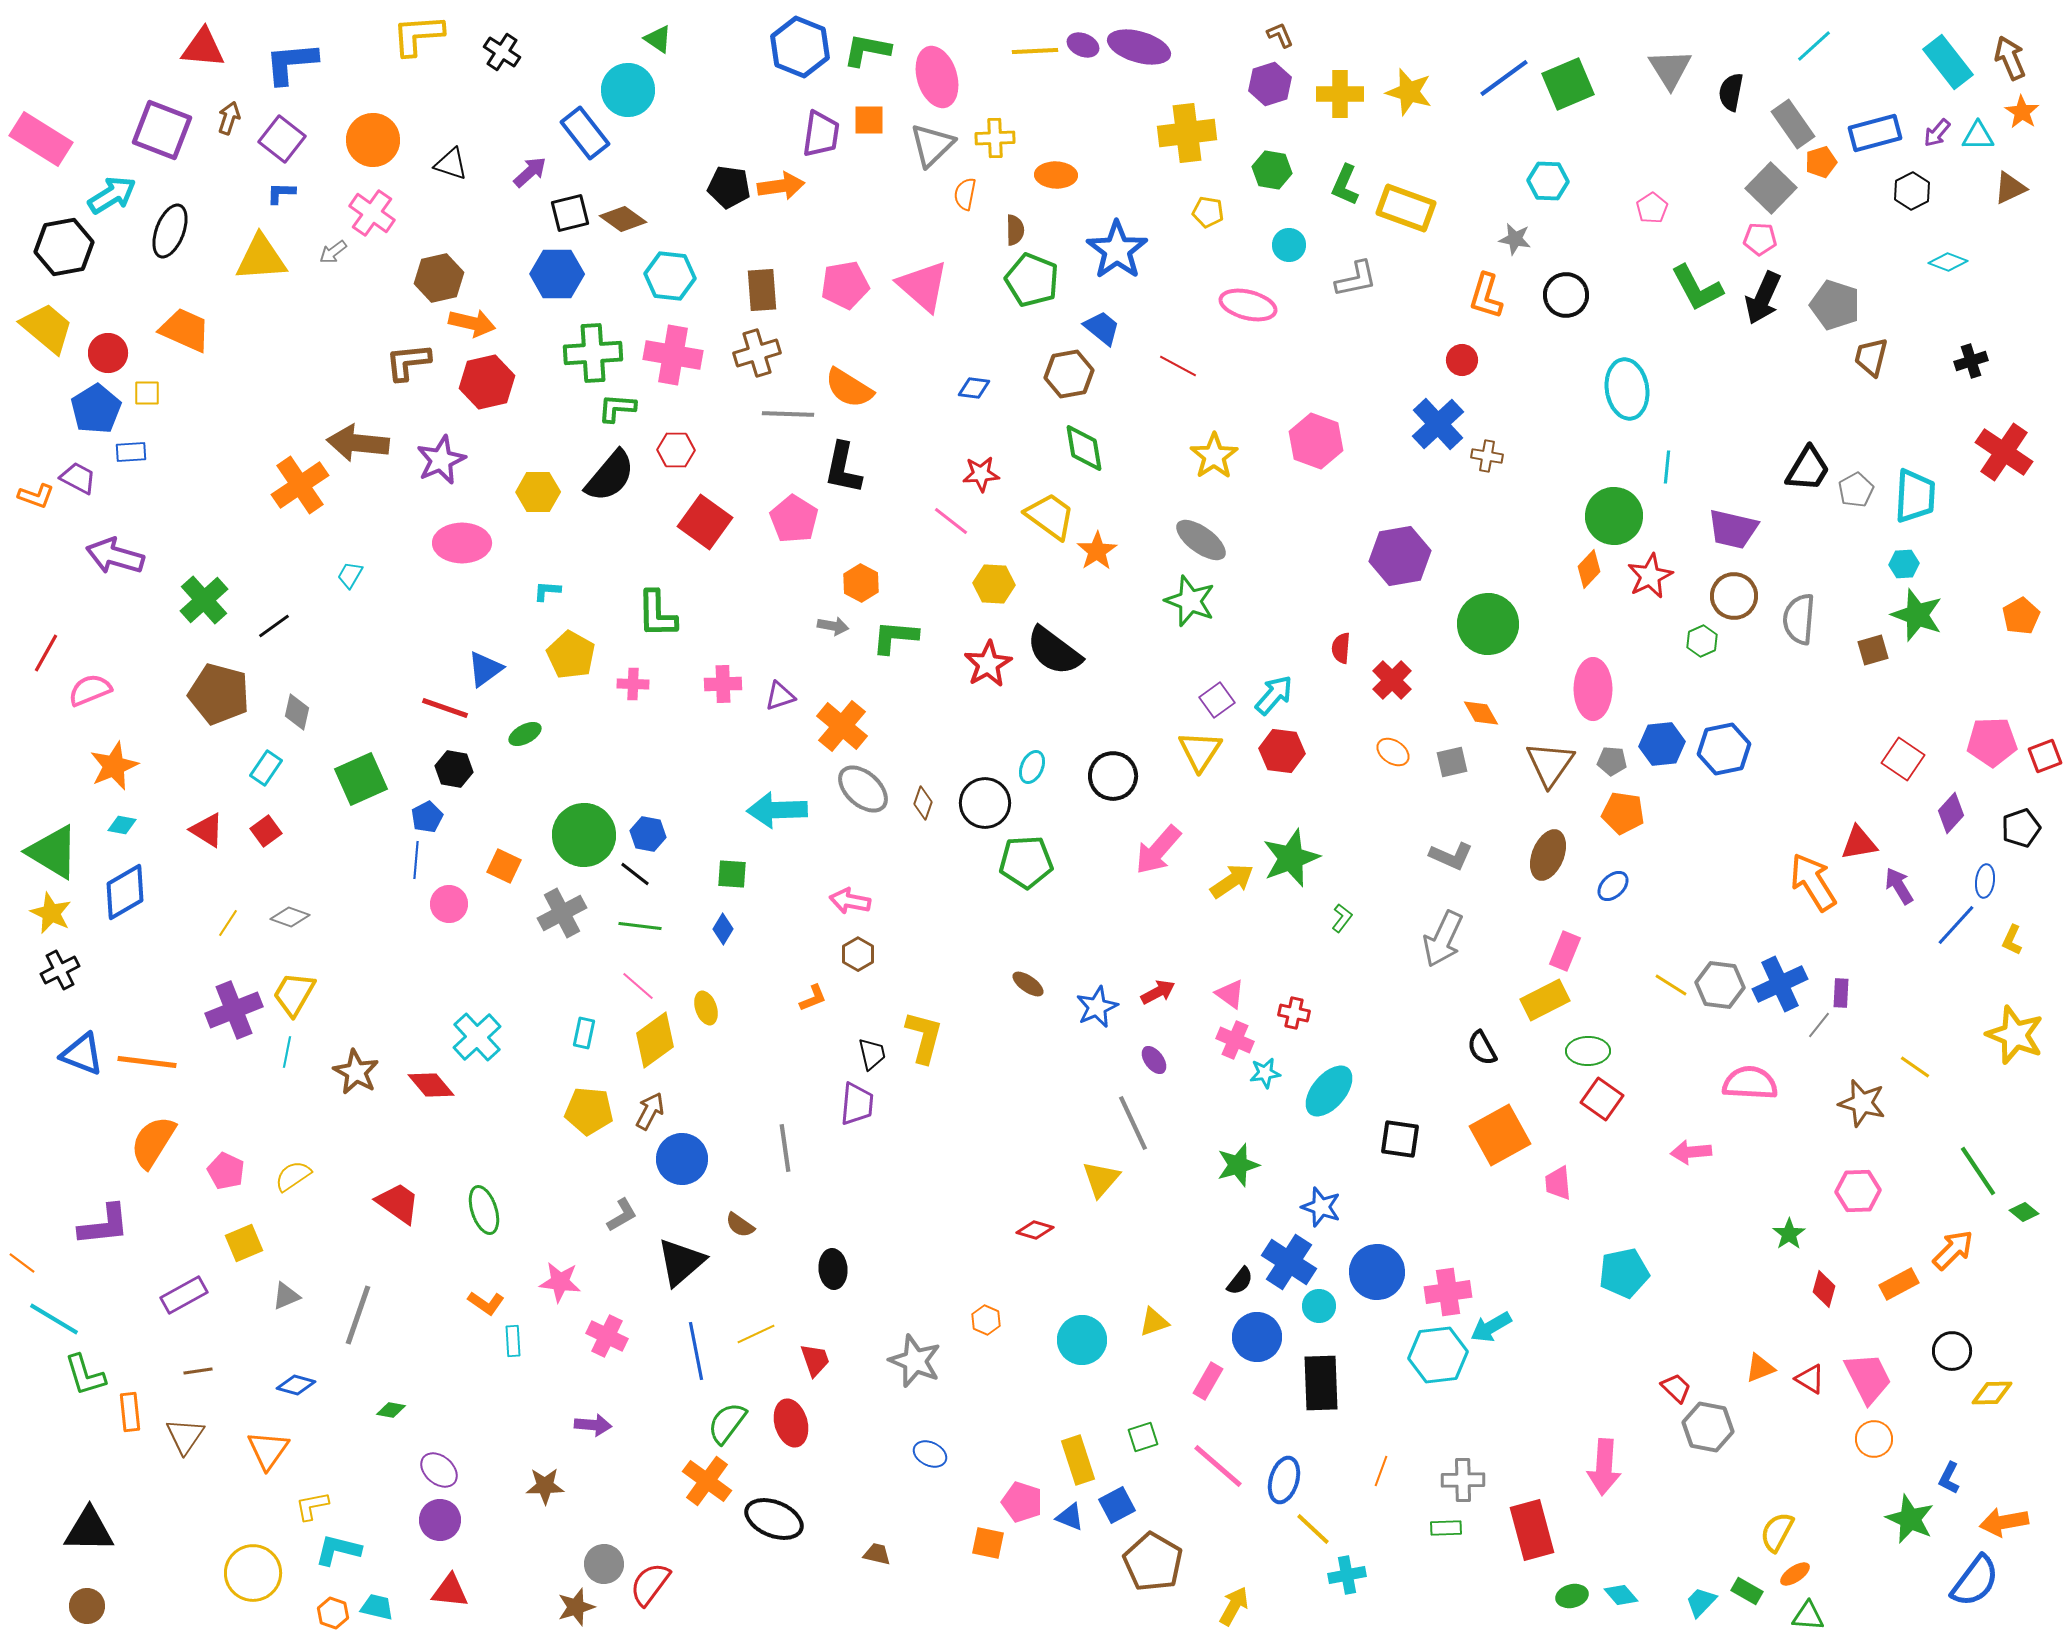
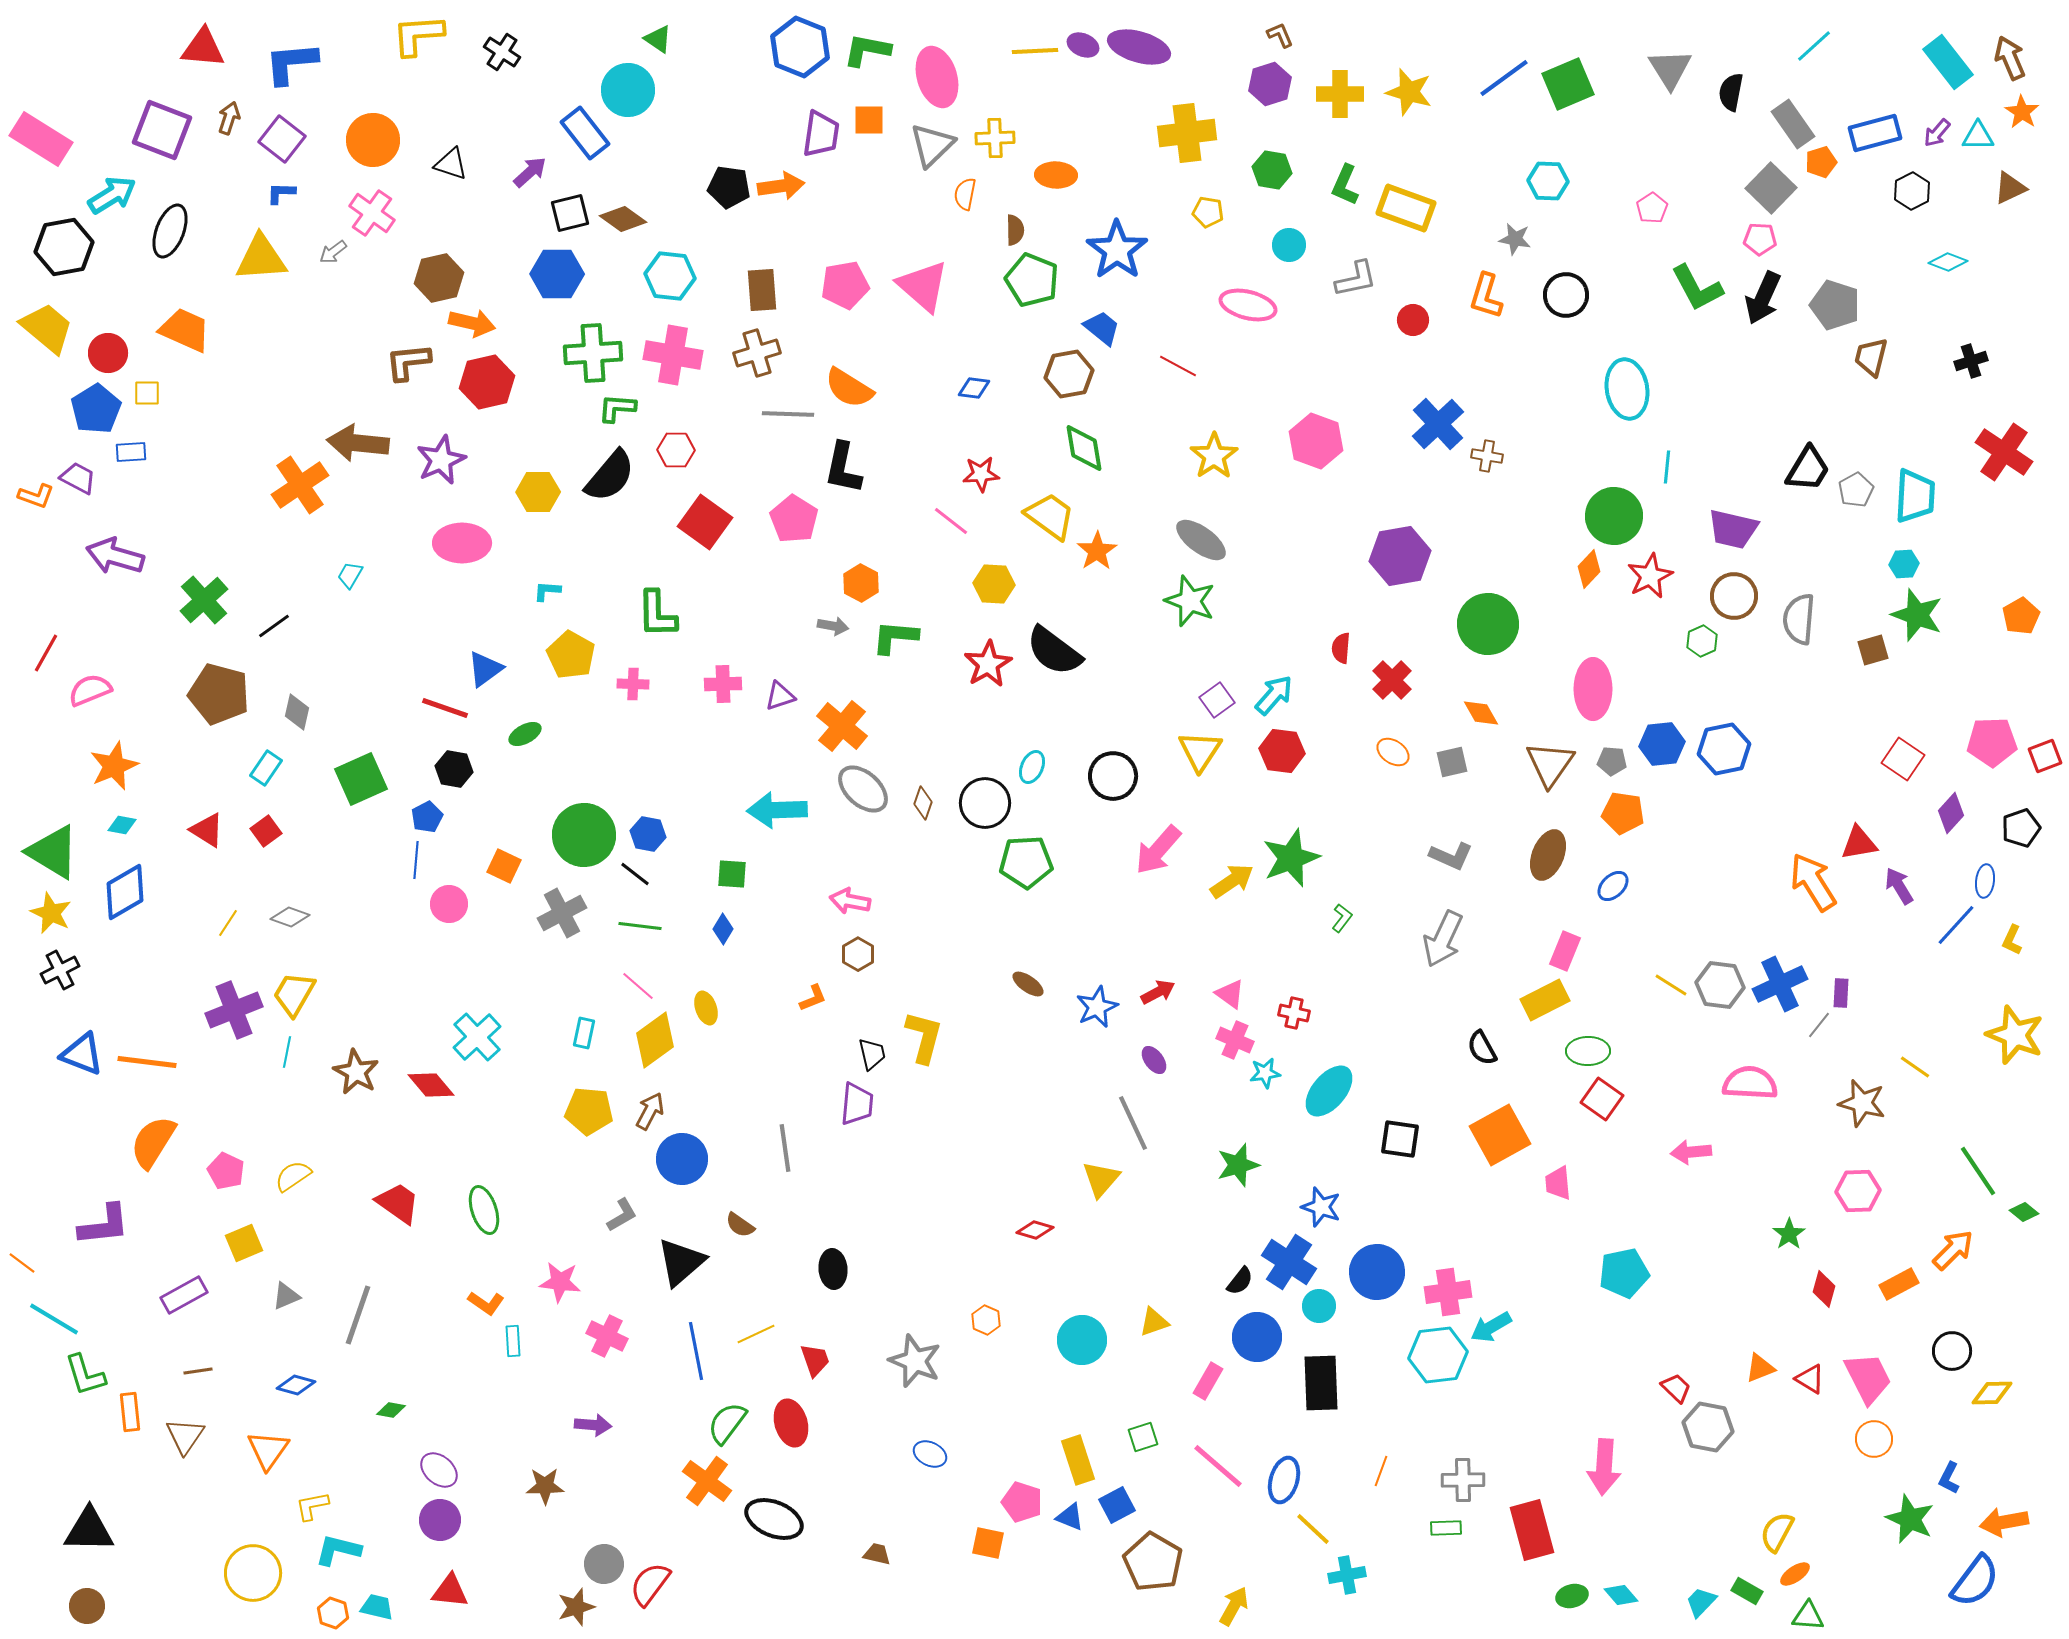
red circle at (1462, 360): moved 49 px left, 40 px up
